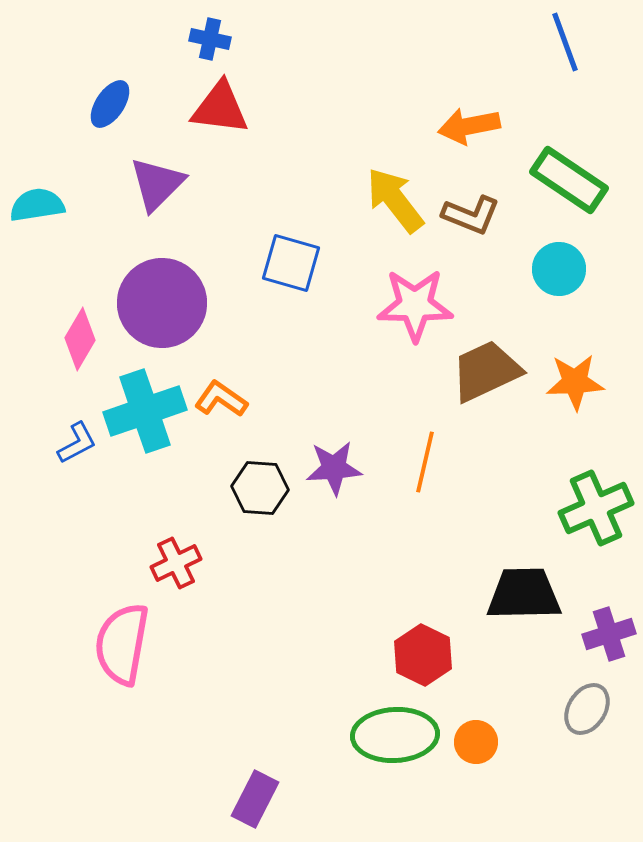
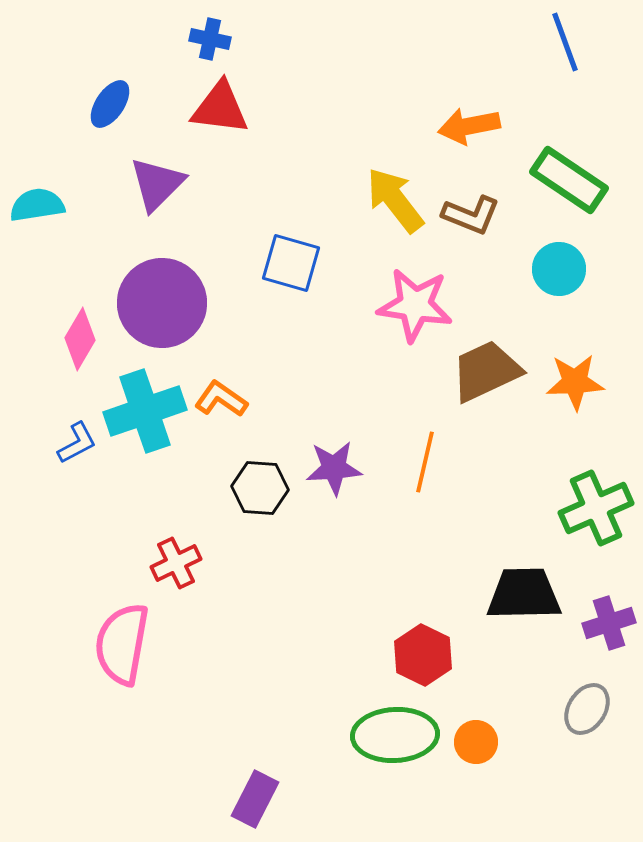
pink star: rotated 8 degrees clockwise
purple cross: moved 11 px up
